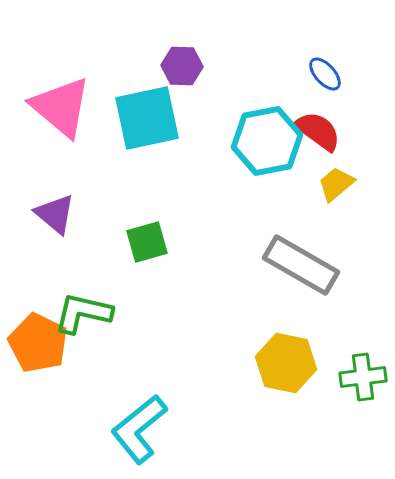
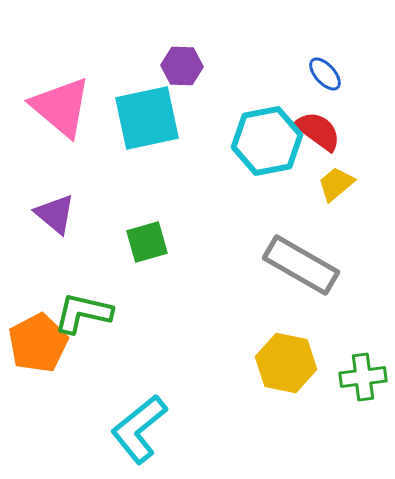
orange pentagon: rotated 18 degrees clockwise
